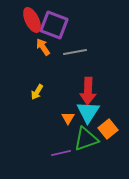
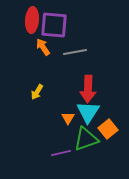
red ellipse: rotated 30 degrees clockwise
purple square: rotated 16 degrees counterclockwise
red arrow: moved 2 px up
